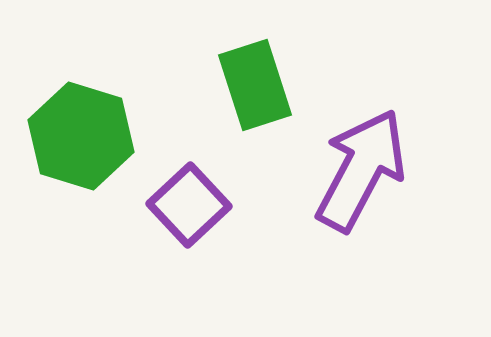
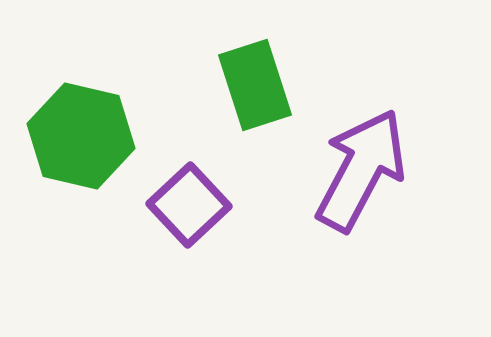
green hexagon: rotated 4 degrees counterclockwise
